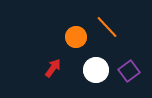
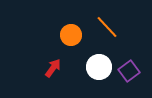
orange circle: moved 5 px left, 2 px up
white circle: moved 3 px right, 3 px up
